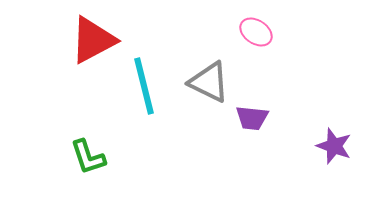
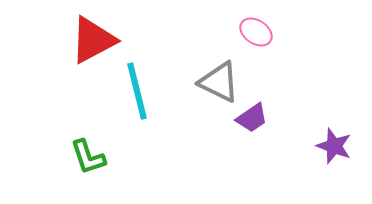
gray triangle: moved 10 px right
cyan line: moved 7 px left, 5 px down
purple trapezoid: rotated 40 degrees counterclockwise
